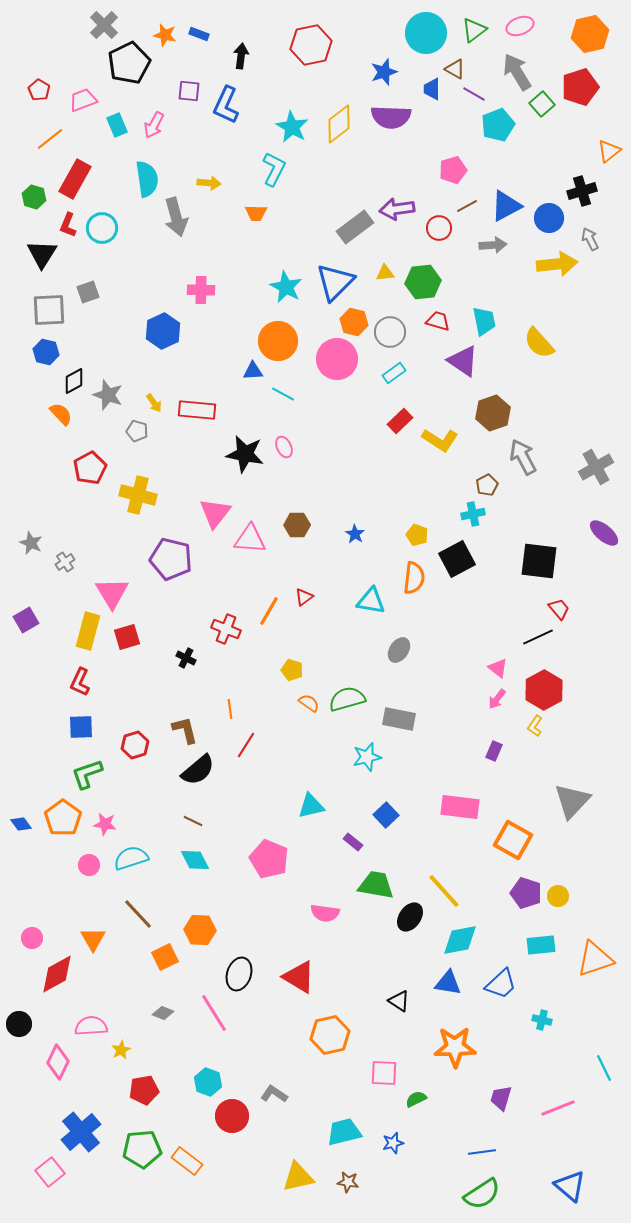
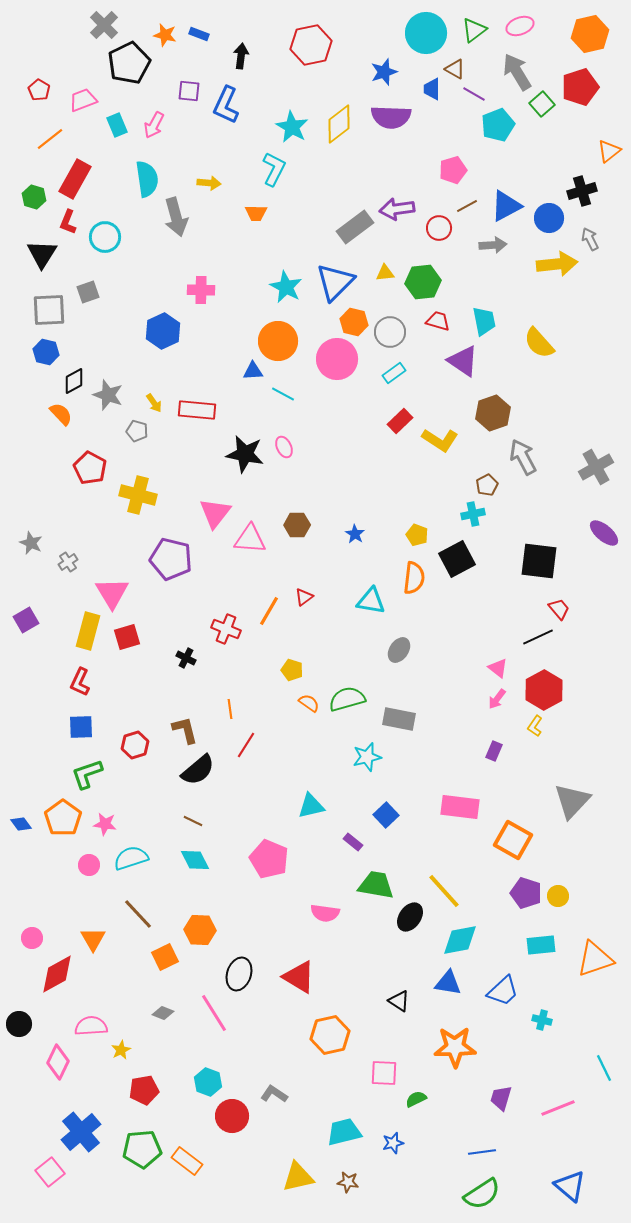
red L-shape at (68, 225): moved 3 px up
cyan circle at (102, 228): moved 3 px right, 9 px down
red pentagon at (90, 468): rotated 16 degrees counterclockwise
gray cross at (65, 562): moved 3 px right
blue trapezoid at (501, 984): moved 2 px right, 7 px down
